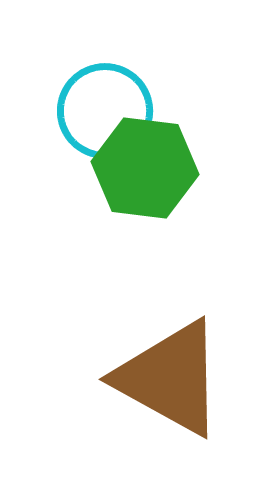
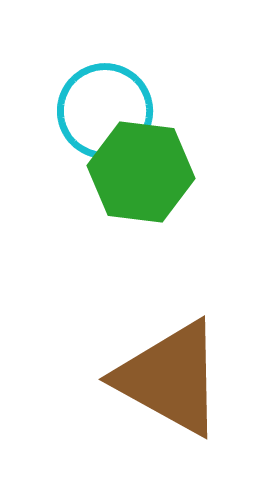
green hexagon: moved 4 px left, 4 px down
